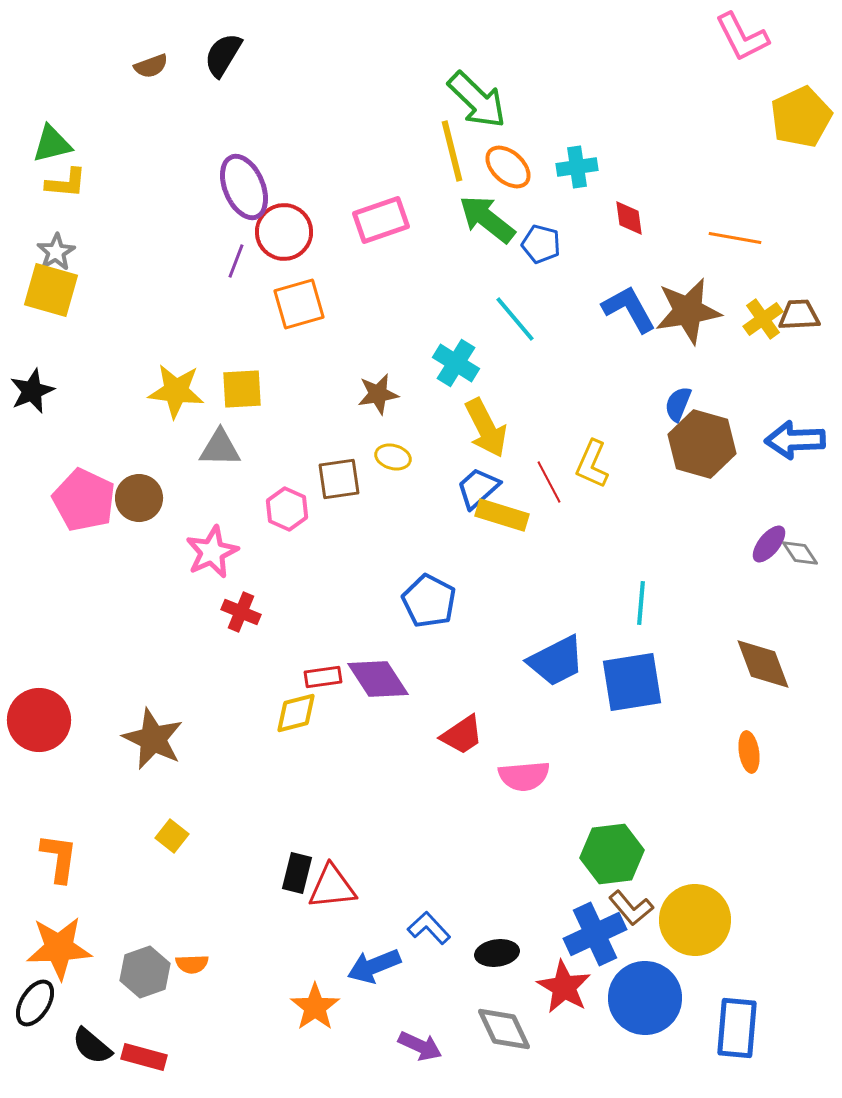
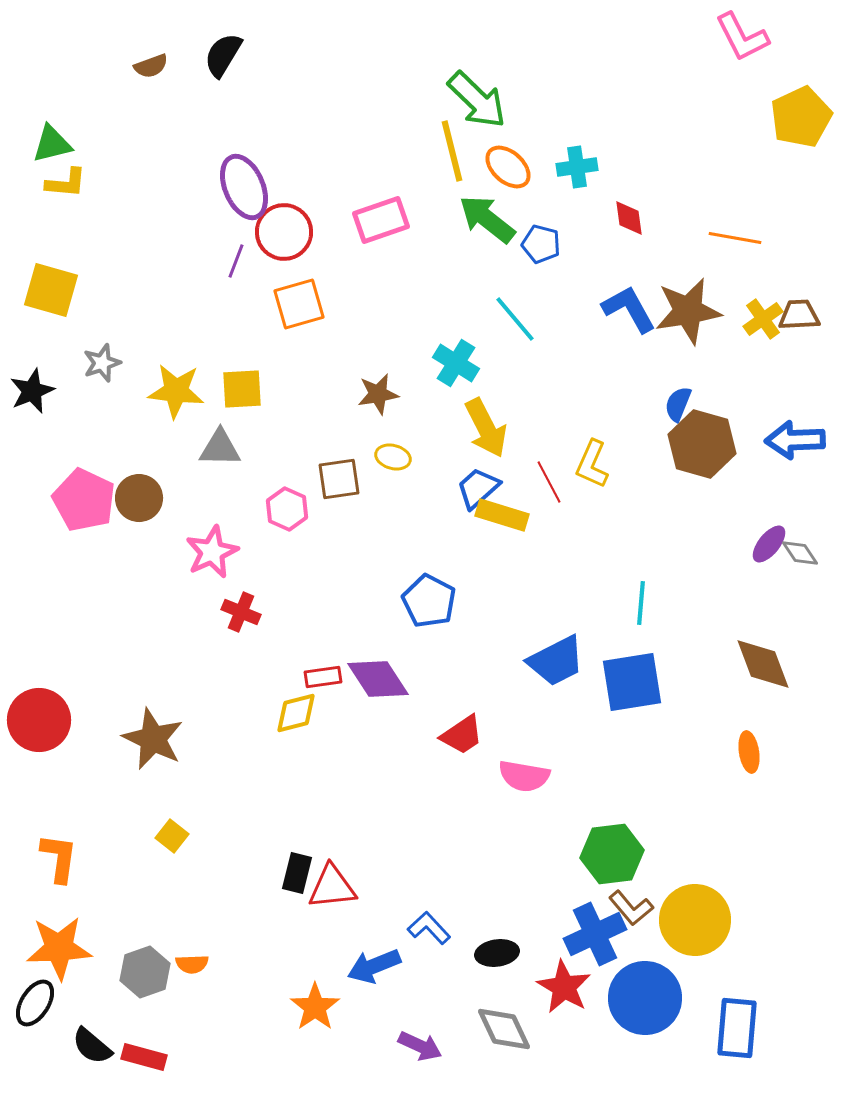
gray star at (56, 252): moved 46 px right, 111 px down; rotated 12 degrees clockwise
pink semicircle at (524, 776): rotated 15 degrees clockwise
